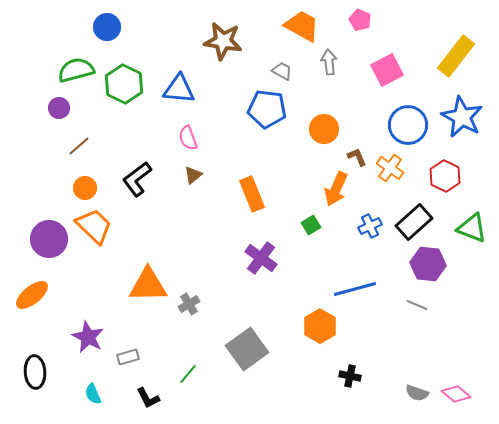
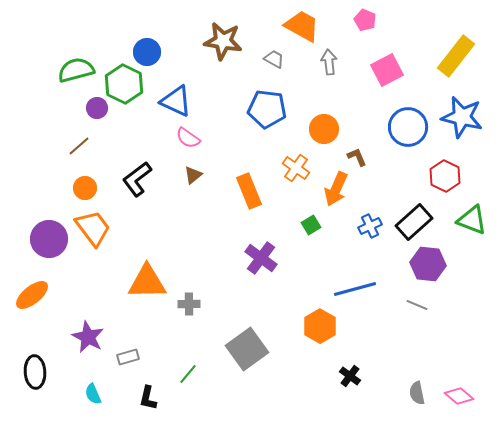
pink pentagon at (360, 20): moved 5 px right
blue circle at (107, 27): moved 40 px right, 25 px down
gray trapezoid at (282, 71): moved 8 px left, 12 px up
blue triangle at (179, 89): moved 3 px left, 12 px down; rotated 20 degrees clockwise
purple circle at (59, 108): moved 38 px right
blue star at (462, 117): rotated 15 degrees counterclockwise
blue circle at (408, 125): moved 2 px down
pink semicircle at (188, 138): rotated 35 degrees counterclockwise
orange cross at (390, 168): moved 94 px left
orange rectangle at (252, 194): moved 3 px left, 3 px up
orange trapezoid at (94, 226): moved 1 px left, 2 px down; rotated 9 degrees clockwise
green triangle at (472, 228): moved 8 px up
orange triangle at (148, 285): moved 1 px left, 3 px up
gray cross at (189, 304): rotated 30 degrees clockwise
black cross at (350, 376): rotated 25 degrees clockwise
gray semicircle at (417, 393): rotated 60 degrees clockwise
pink diamond at (456, 394): moved 3 px right, 2 px down
black L-shape at (148, 398): rotated 40 degrees clockwise
